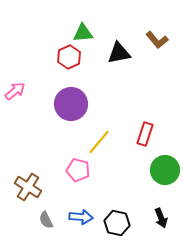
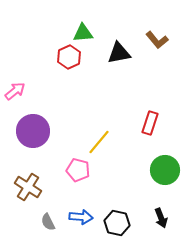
purple circle: moved 38 px left, 27 px down
red rectangle: moved 5 px right, 11 px up
gray semicircle: moved 2 px right, 2 px down
